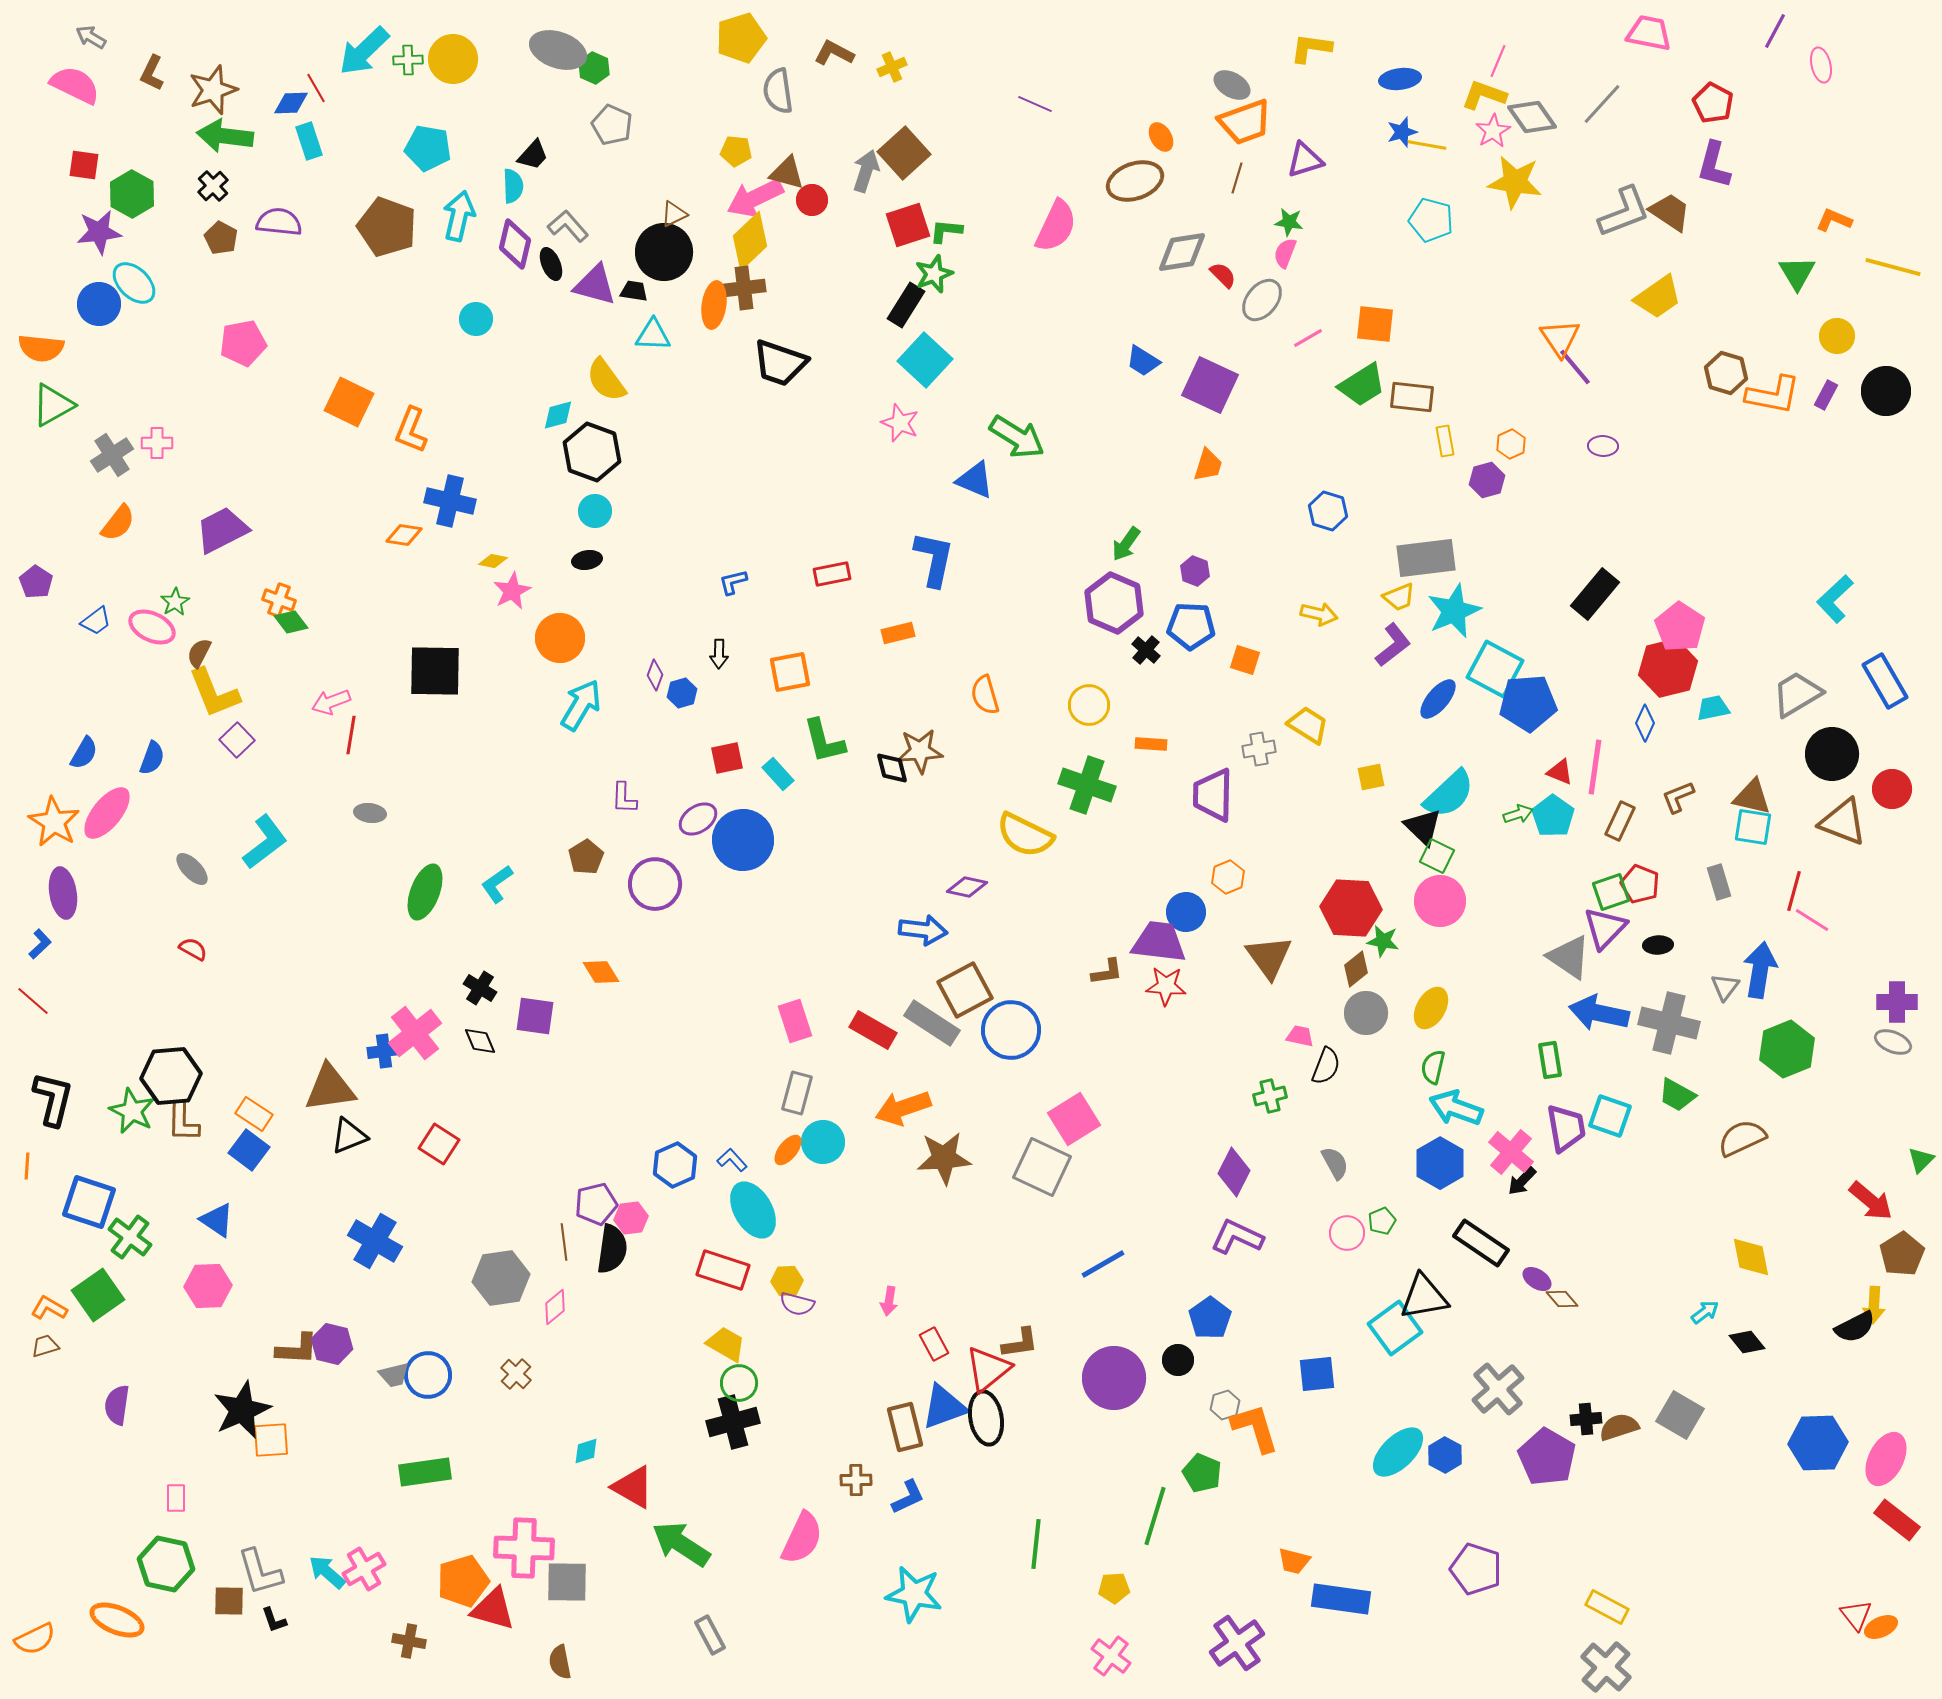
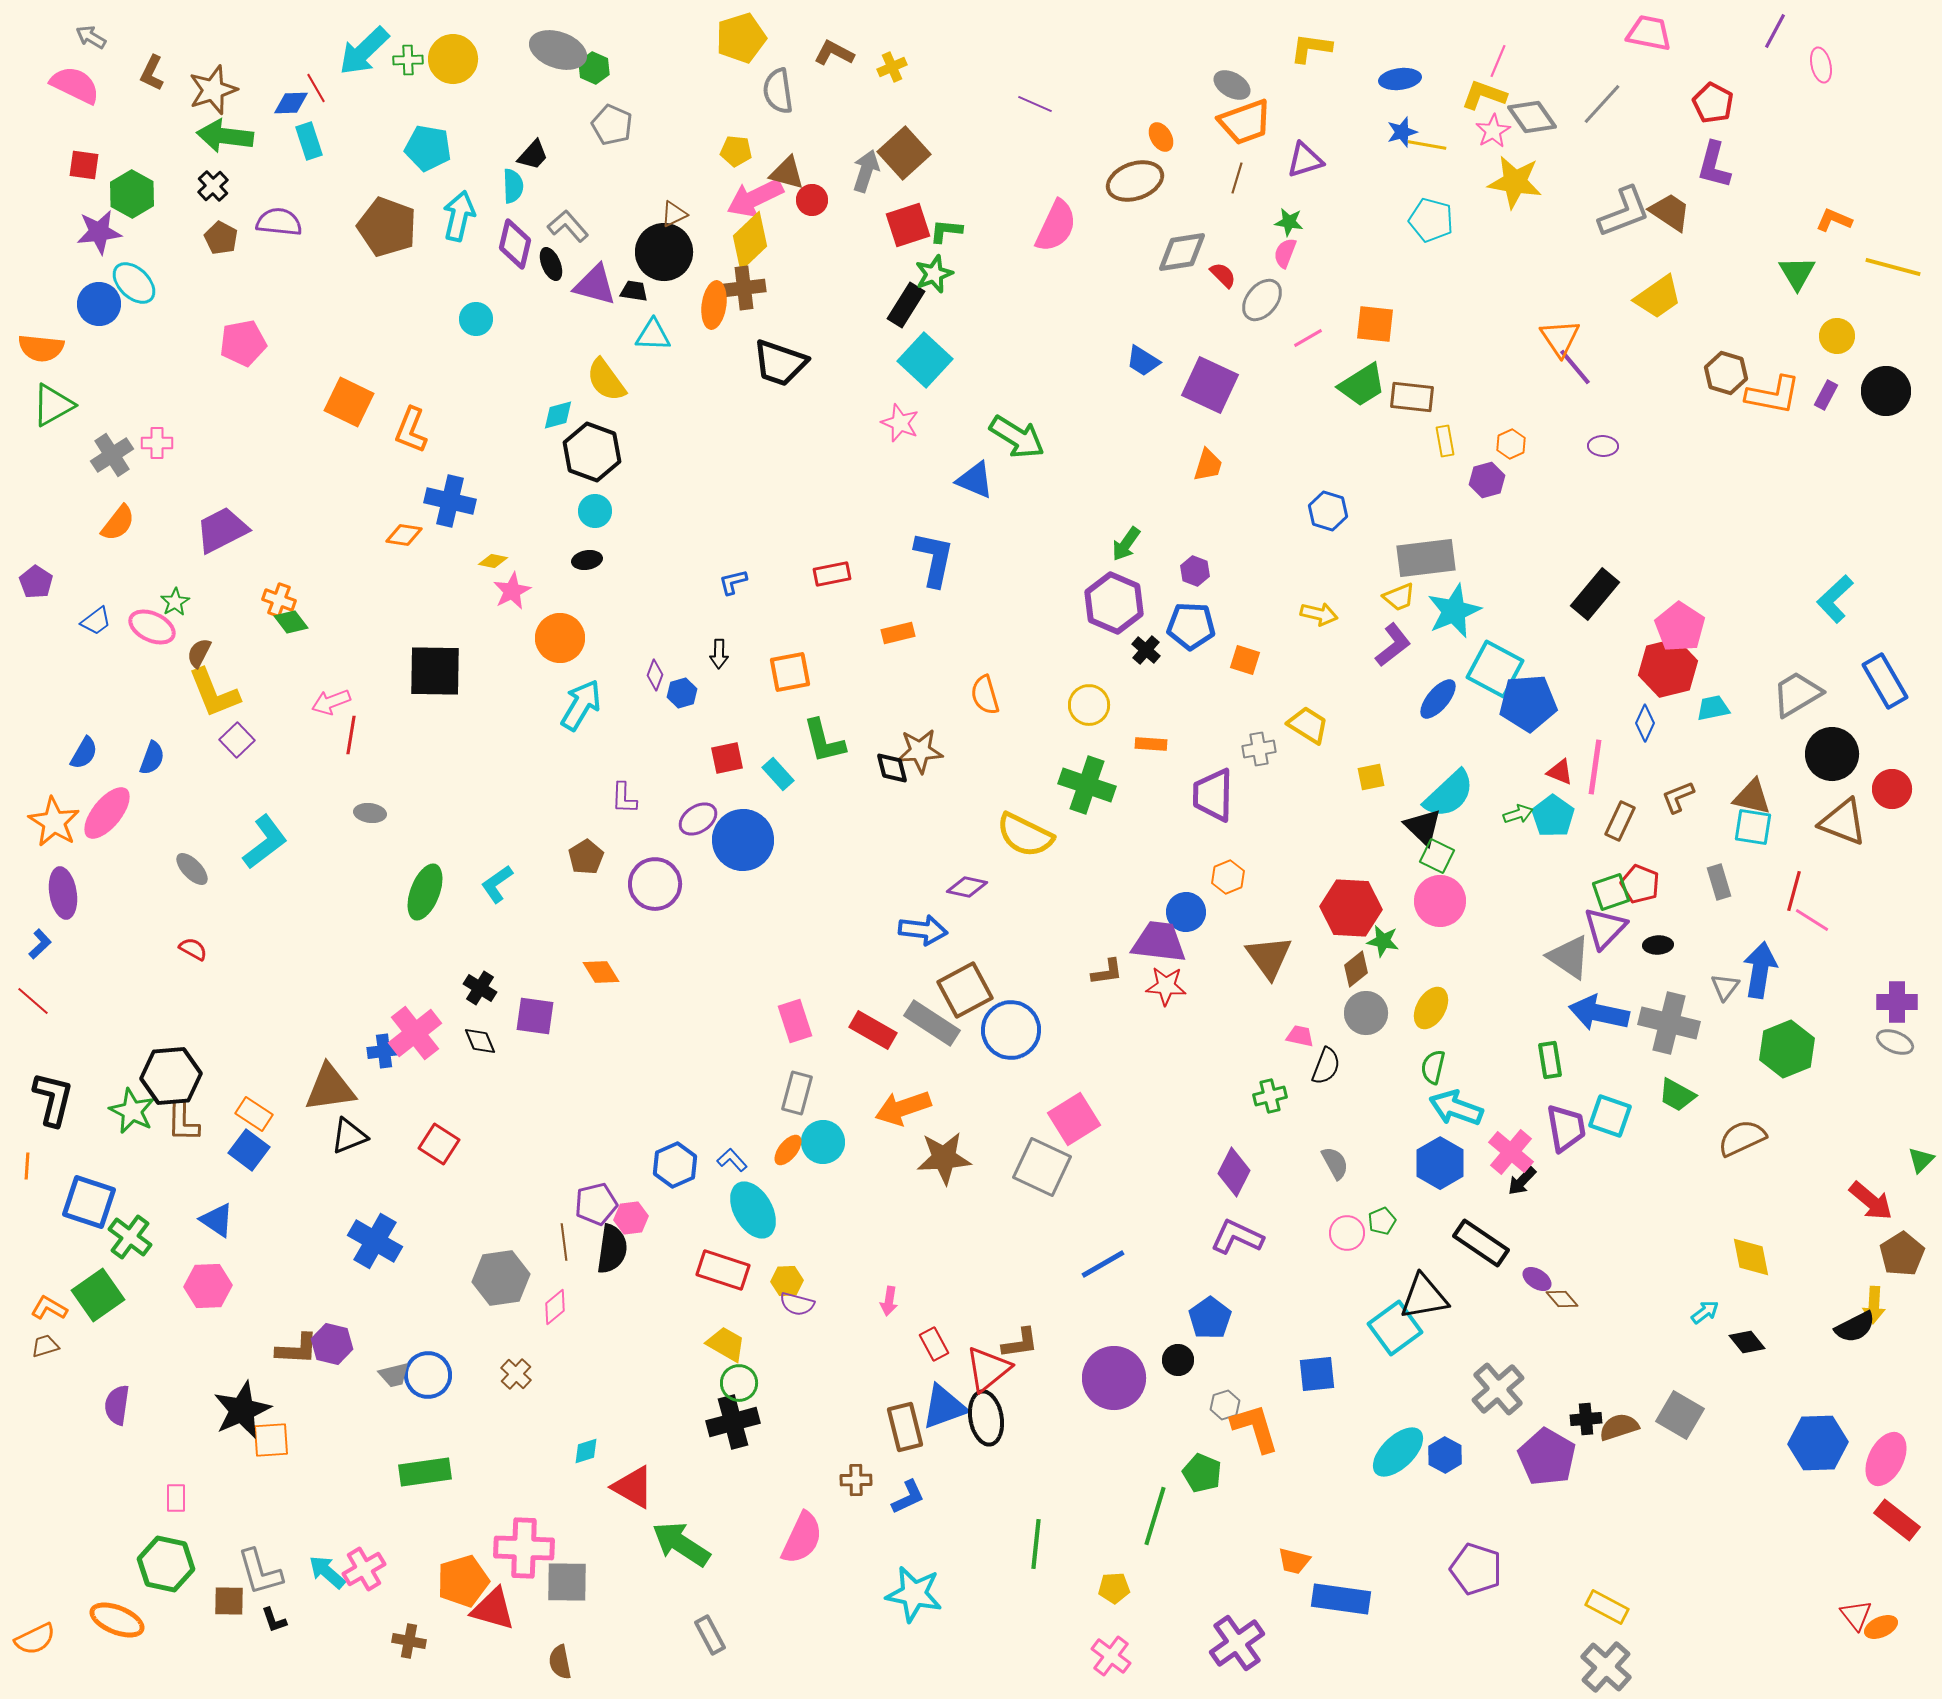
gray ellipse at (1893, 1042): moved 2 px right
